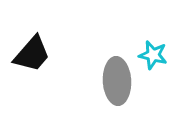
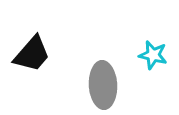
gray ellipse: moved 14 px left, 4 px down
